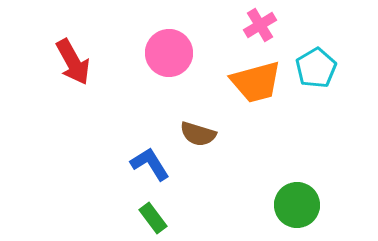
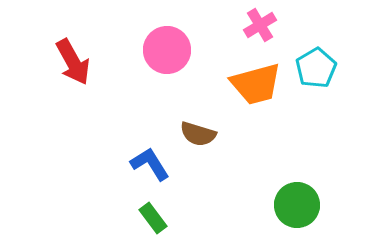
pink circle: moved 2 px left, 3 px up
orange trapezoid: moved 2 px down
